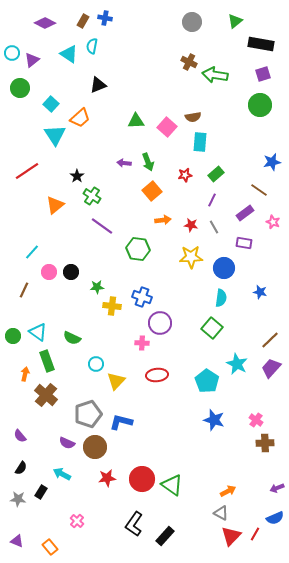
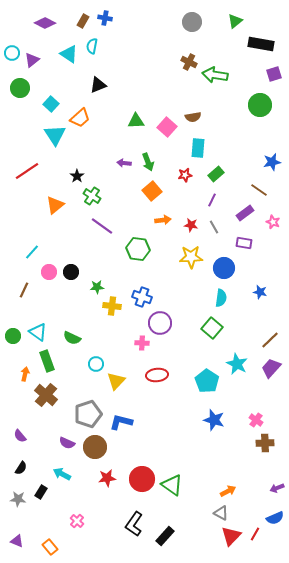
purple square at (263, 74): moved 11 px right
cyan rectangle at (200, 142): moved 2 px left, 6 px down
